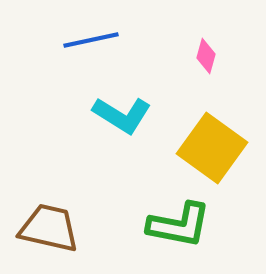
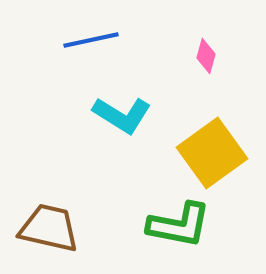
yellow square: moved 5 px down; rotated 18 degrees clockwise
